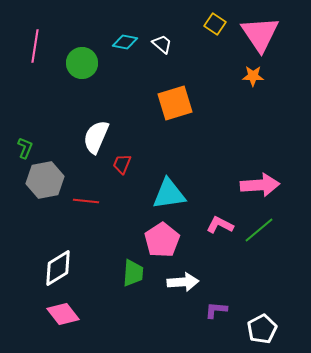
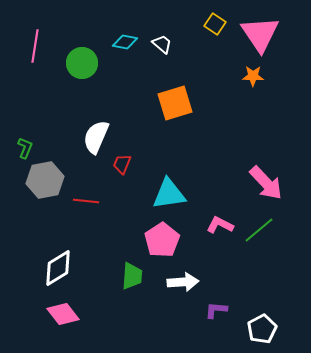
pink arrow: moved 6 px right, 2 px up; rotated 51 degrees clockwise
green trapezoid: moved 1 px left, 3 px down
